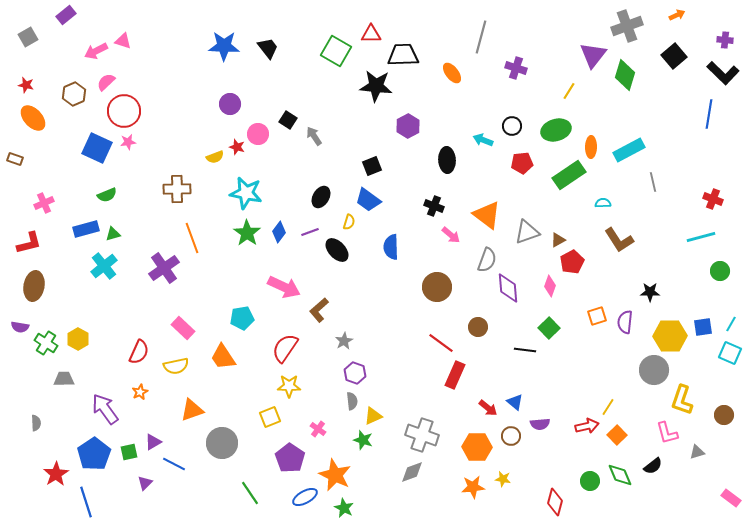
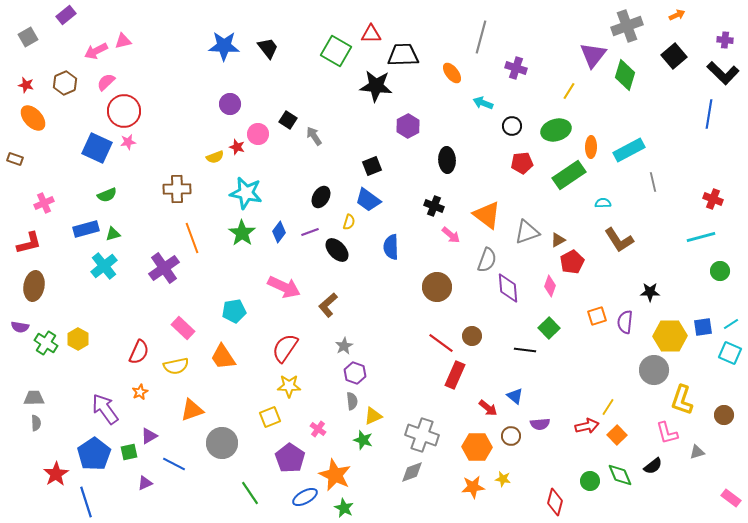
pink triangle at (123, 41): rotated 30 degrees counterclockwise
brown hexagon at (74, 94): moved 9 px left, 11 px up
cyan arrow at (483, 140): moved 37 px up
green star at (247, 233): moved 5 px left
brown L-shape at (319, 310): moved 9 px right, 5 px up
cyan pentagon at (242, 318): moved 8 px left, 7 px up
cyan line at (731, 324): rotated 28 degrees clockwise
brown circle at (478, 327): moved 6 px left, 9 px down
gray star at (344, 341): moved 5 px down
gray trapezoid at (64, 379): moved 30 px left, 19 px down
blue triangle at (515, 402): moved 6 px up
purple triangle at (153, 442): moved 4 px left, 6 px up
purple triangle at (145, 483): rotated 21 degrees clockwise
